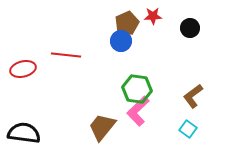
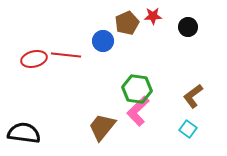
black circle: moved 2 px left, 1 px up
blue circle: moved 18 px left
red ellipse: moved 11 px right, 10 px up
